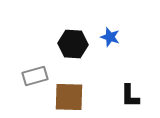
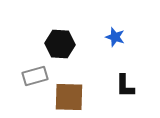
blue star: moved 5 px right
black hexagon: moved 13 px left
black L-shape: moved 5 px left, 10 px up
